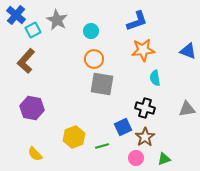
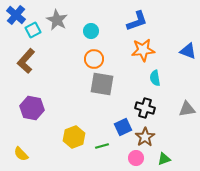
yellow semicircle: moved 14 px left
